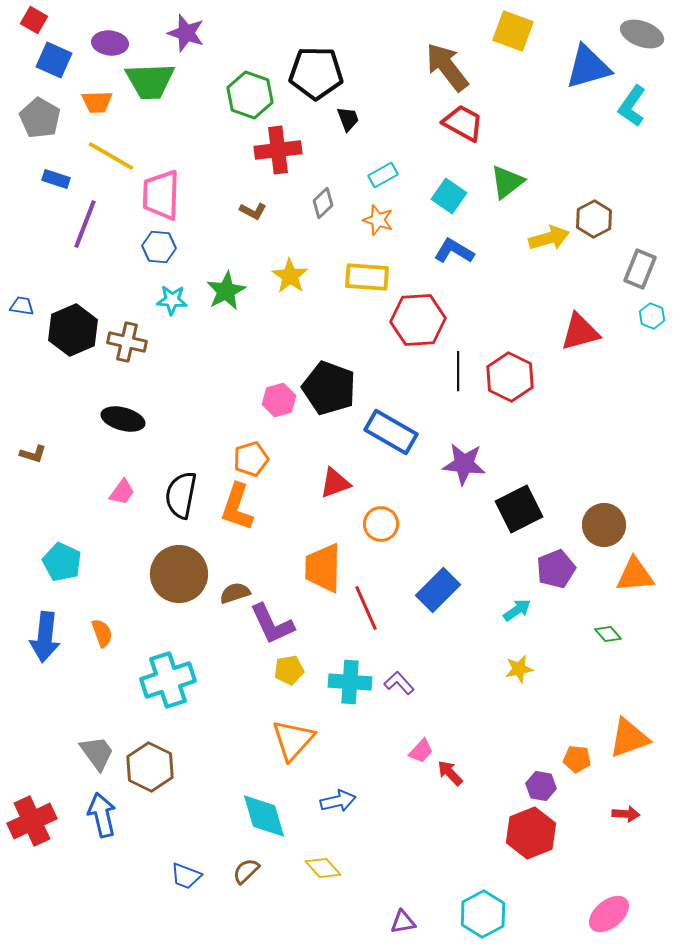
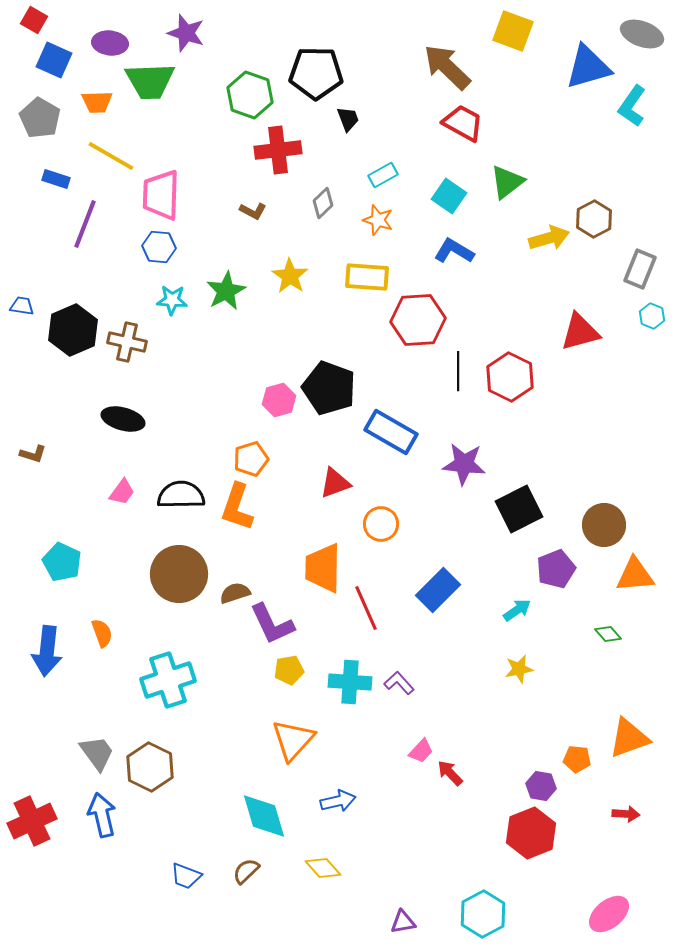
brown arrow at (447, 67): rotated 8 degrees counterclockwise
black semicircle at (181, 495): rotated 78 degrees clockwise
blue arrow at (45, 637): moved 2 px right, 14 px down
